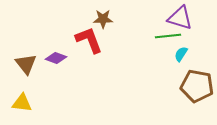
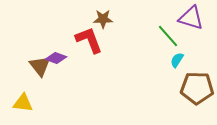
purple triangle: moved 11 px right
green line: rotated 55 degrees clockwise
cyan semicircle: moved 4 px left, 6 px down
brown triangle: moved 14 px right, 2 px down
brown pentagon: moved 2 px down; rotated 8 degrees counterclockwise
yellow triangle: moved 1 px right
